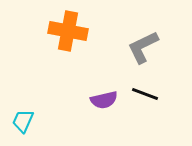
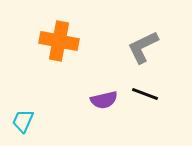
orange cross: moved 9 px left, 10 px down
